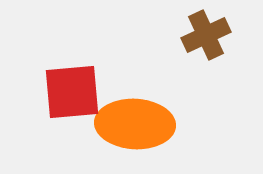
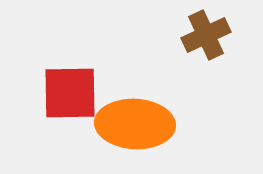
red square: moved 2 px left, 1 px down; rotated 4 degrees clockwise
